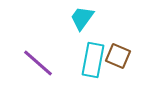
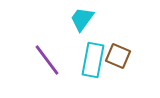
cyan trapezoid: moved 1 px down
purple line: moved 9 px right, 3 px up; rotated 12 degrees clockwise
